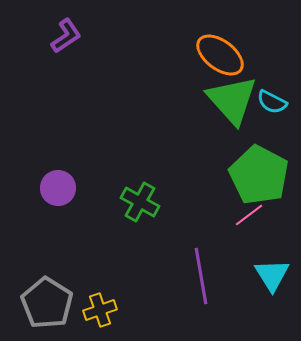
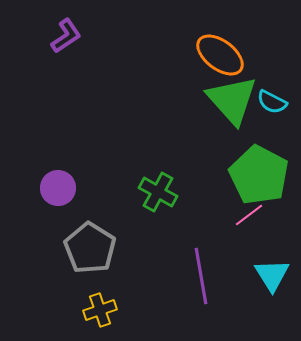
green cross: moved 18 px right, 10 px up
gray pentagon: moved 43 px right, 55 px up
